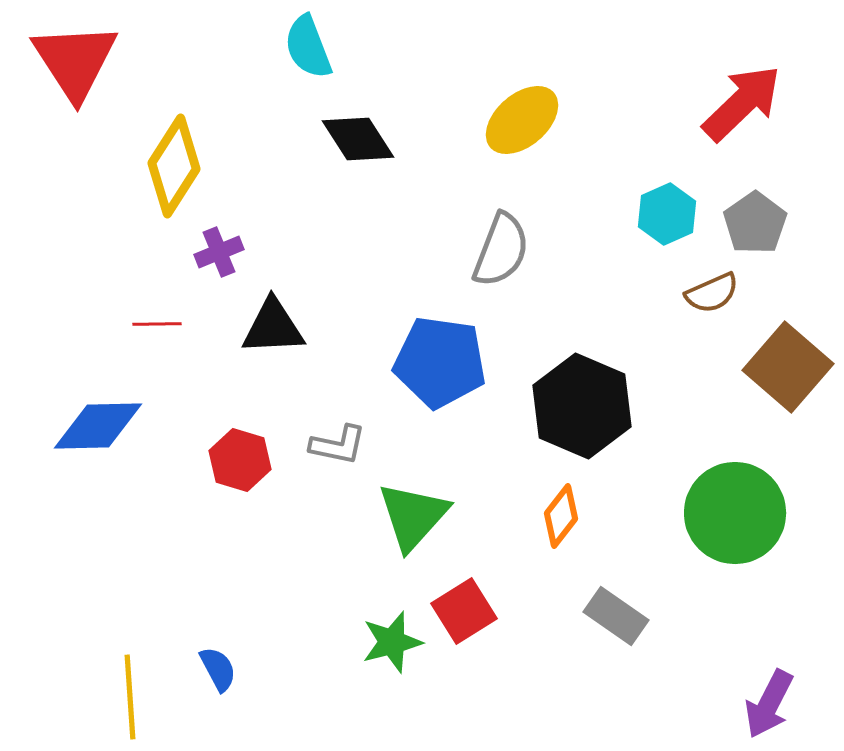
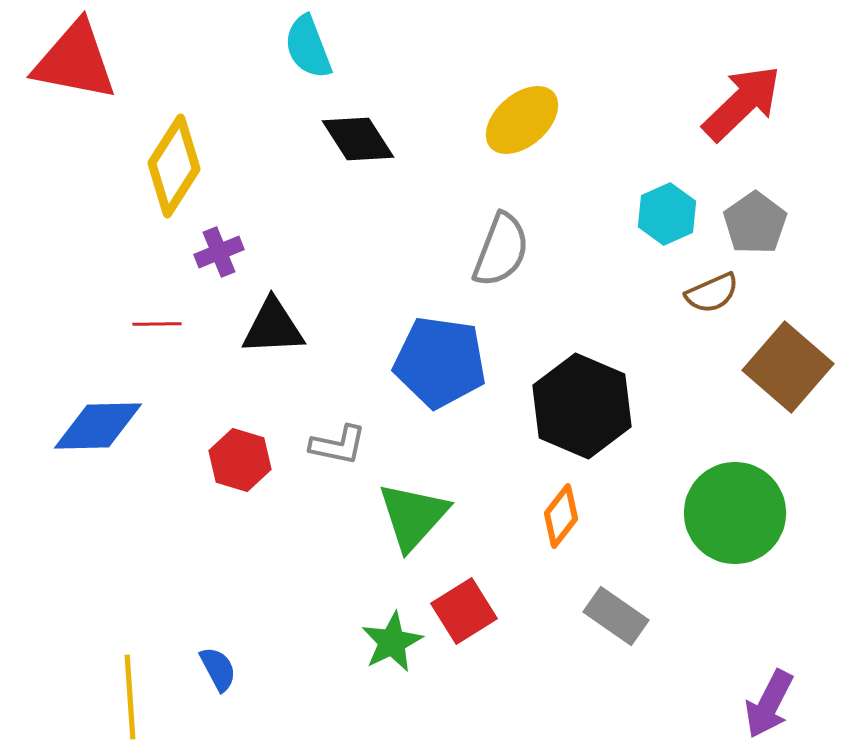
red triangle: rotated 46 degrees counterclockwise
green star: rotated 12 degrees counterclockwise
